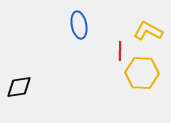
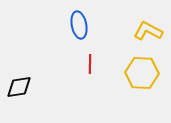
red line: moved 30 px left, 13 px down
